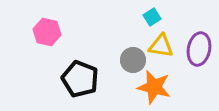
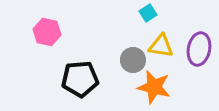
cyan square: moved 4 px left, 4 px up
black pentagon: rotated 27 degrees counterclockwise
